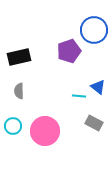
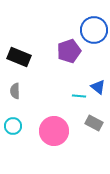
black rectangle: rotated 35 degrees clockwise
gray semicircle: moved 4 px left
pink circle: moved 9 px right
